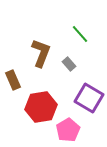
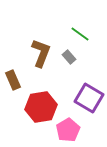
green line: rotated 12 degrees counterclockwise
gray rectangle: moved 7 px up
